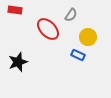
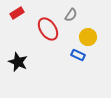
red rectangle: moved 2 px right, 3 px down; rotated 40 degrees counterclockwise
red ellipse: rotated 10 degrees clockwise
black star: rotated 30 degrees counterclockwise
